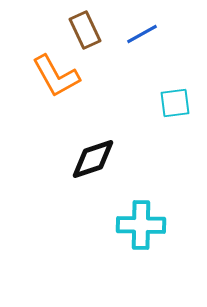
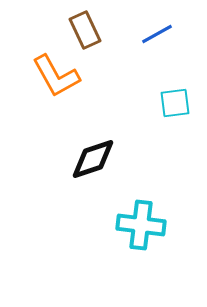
blue line: moved 15 px right
cyan cross: rotated 6 degrees clockwise
